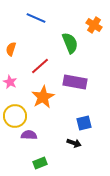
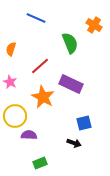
purple rectangle: moved 4 px left, 2 px down; rotated 15 degrees clockwise
orange star: rotated 15 degrees counterclockwise
